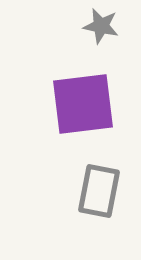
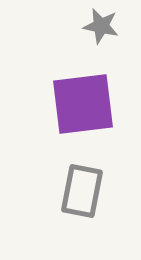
gray rectangle: moved 17 px left
